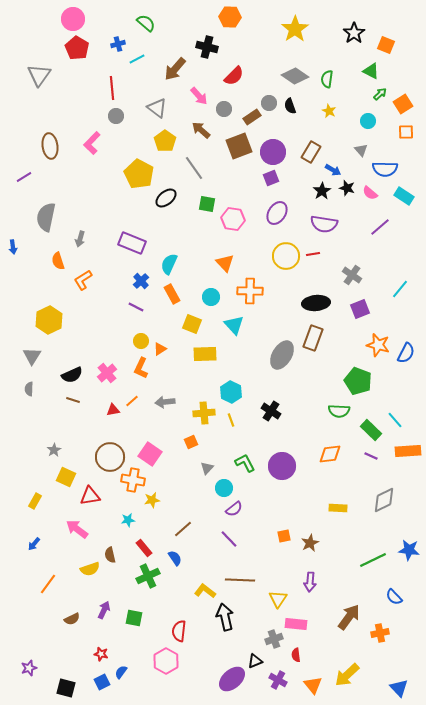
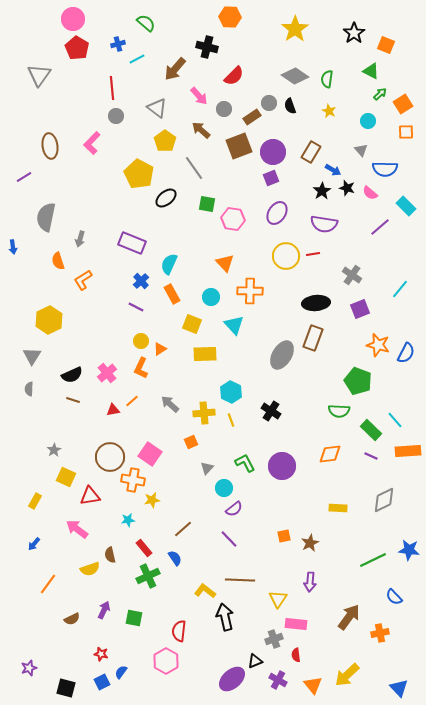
cyan rectangle at (404, 196): moved 2 px right, 10 px down; rotated 12 degrees clockwise
gray arrow at (165, 402): moved 5 px right, 2 px down; rotated 48 degrees clockwise
